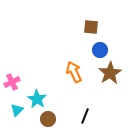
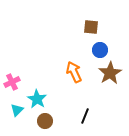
brown circle: moved 3 px left, 2 px down
